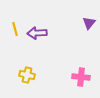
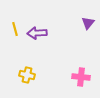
purple triangle: moved 1 px left
